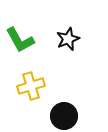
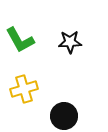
black star: moved 2 px right, 3 px down; rotated 20 degrees clockwise
yellow cross: moved 7 px left, 3 px down
